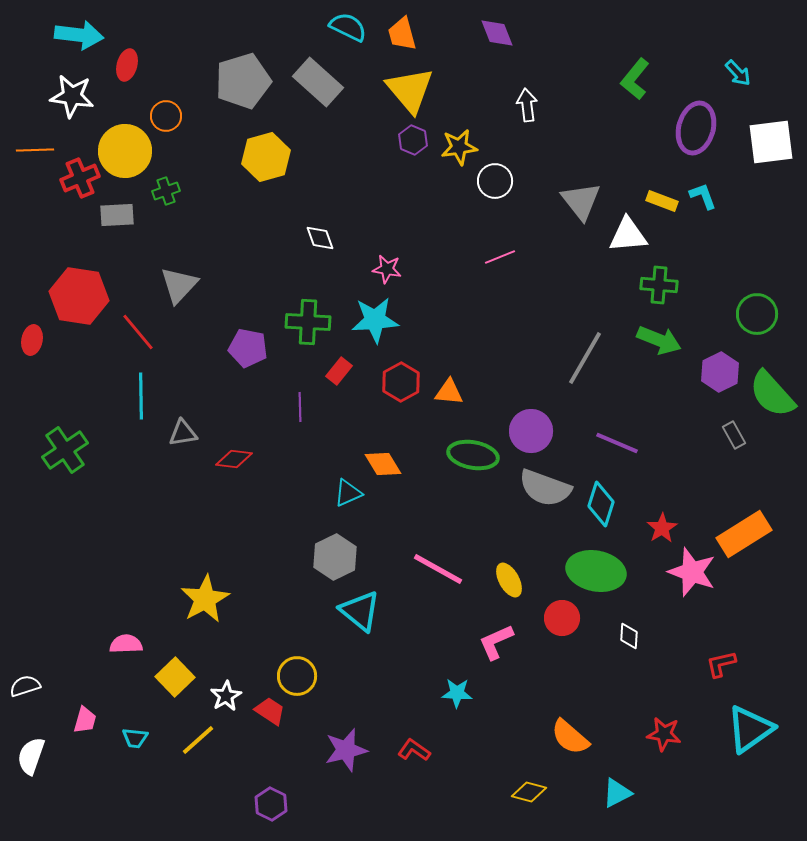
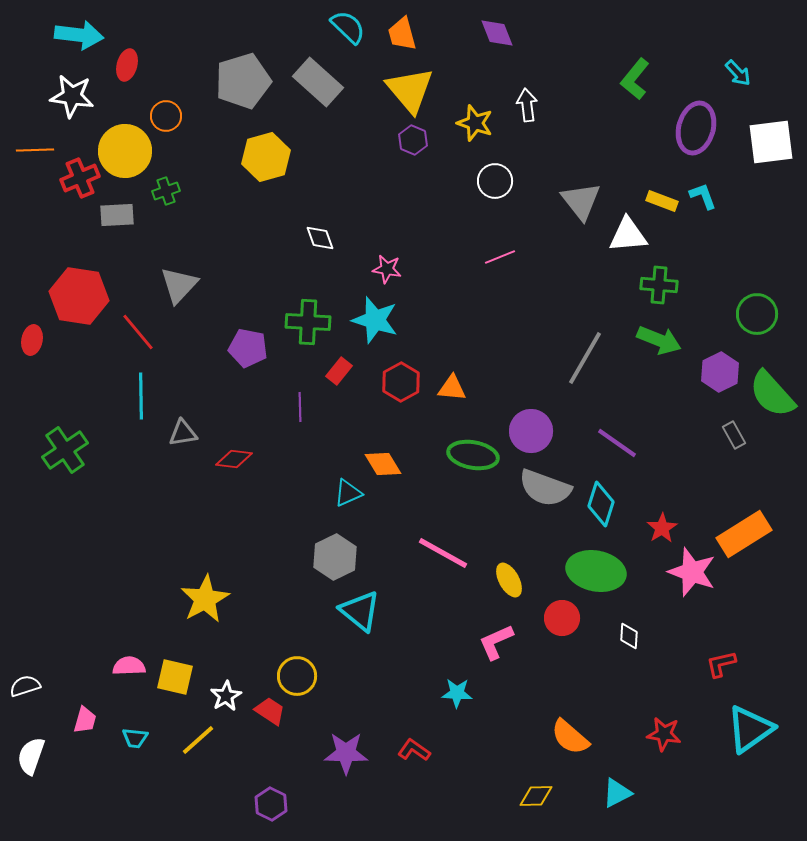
cyan semicircle at (348, 27): rotated 18 degrees clockwise
yellow star at (459, 147): moved 16 px right, 24 px up; rotated 27 degrees clockwise
cyan star at (375, 320): rotated 21 degrees clockwise
orange triangle at (449, 392): moved 3 px right, 4 px up
purple line at (617, 443): rotated 12 degrees clockwise
pink line at (438, 569): moved 5 px right, 16 px up
pink semicircle at (126, 644): moved 3 px right, 22 px down
yellow square at (175, 677): rotated 33 degrees counterclockwise
purple star at (346, 750): moved 3 px down; rotated 15 degrees clockwise
yellow diamond at (529, 792): moved 7 px right, 4 px down; rotated 16 degrees counterclockwise
